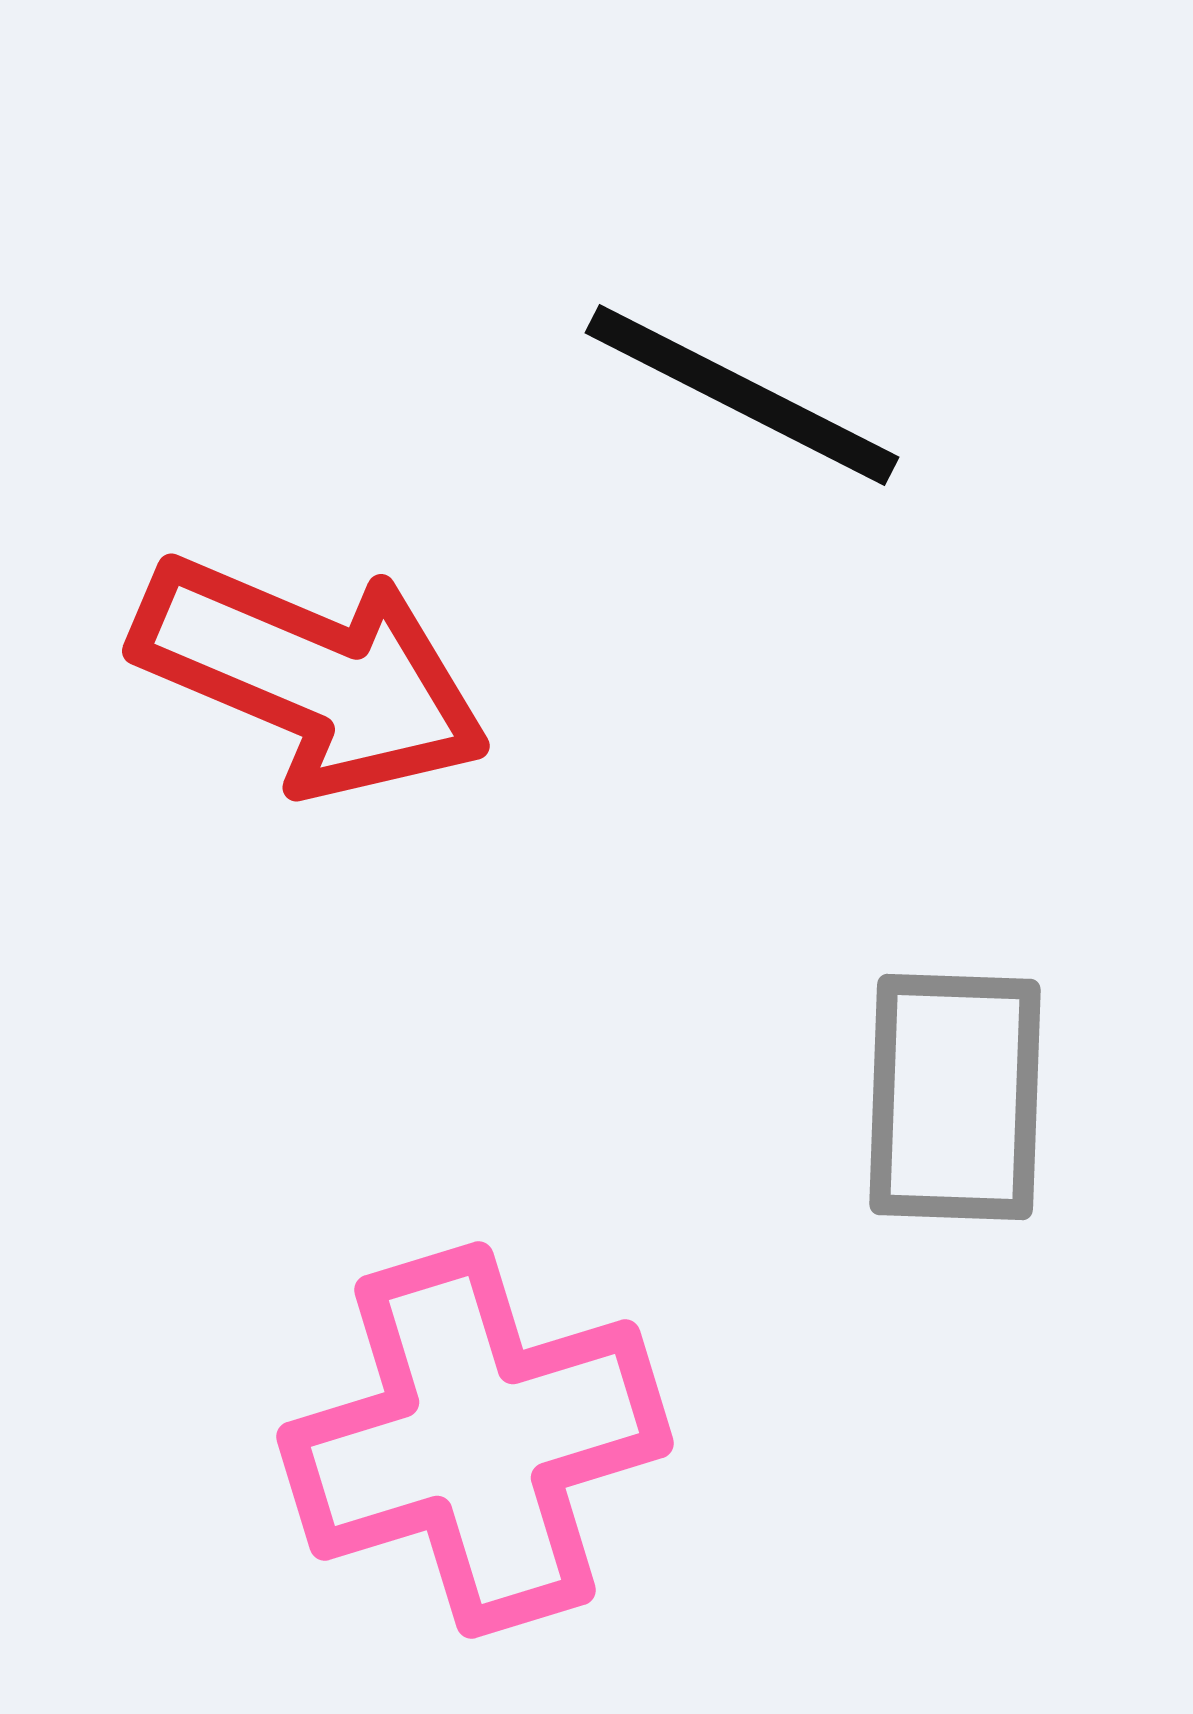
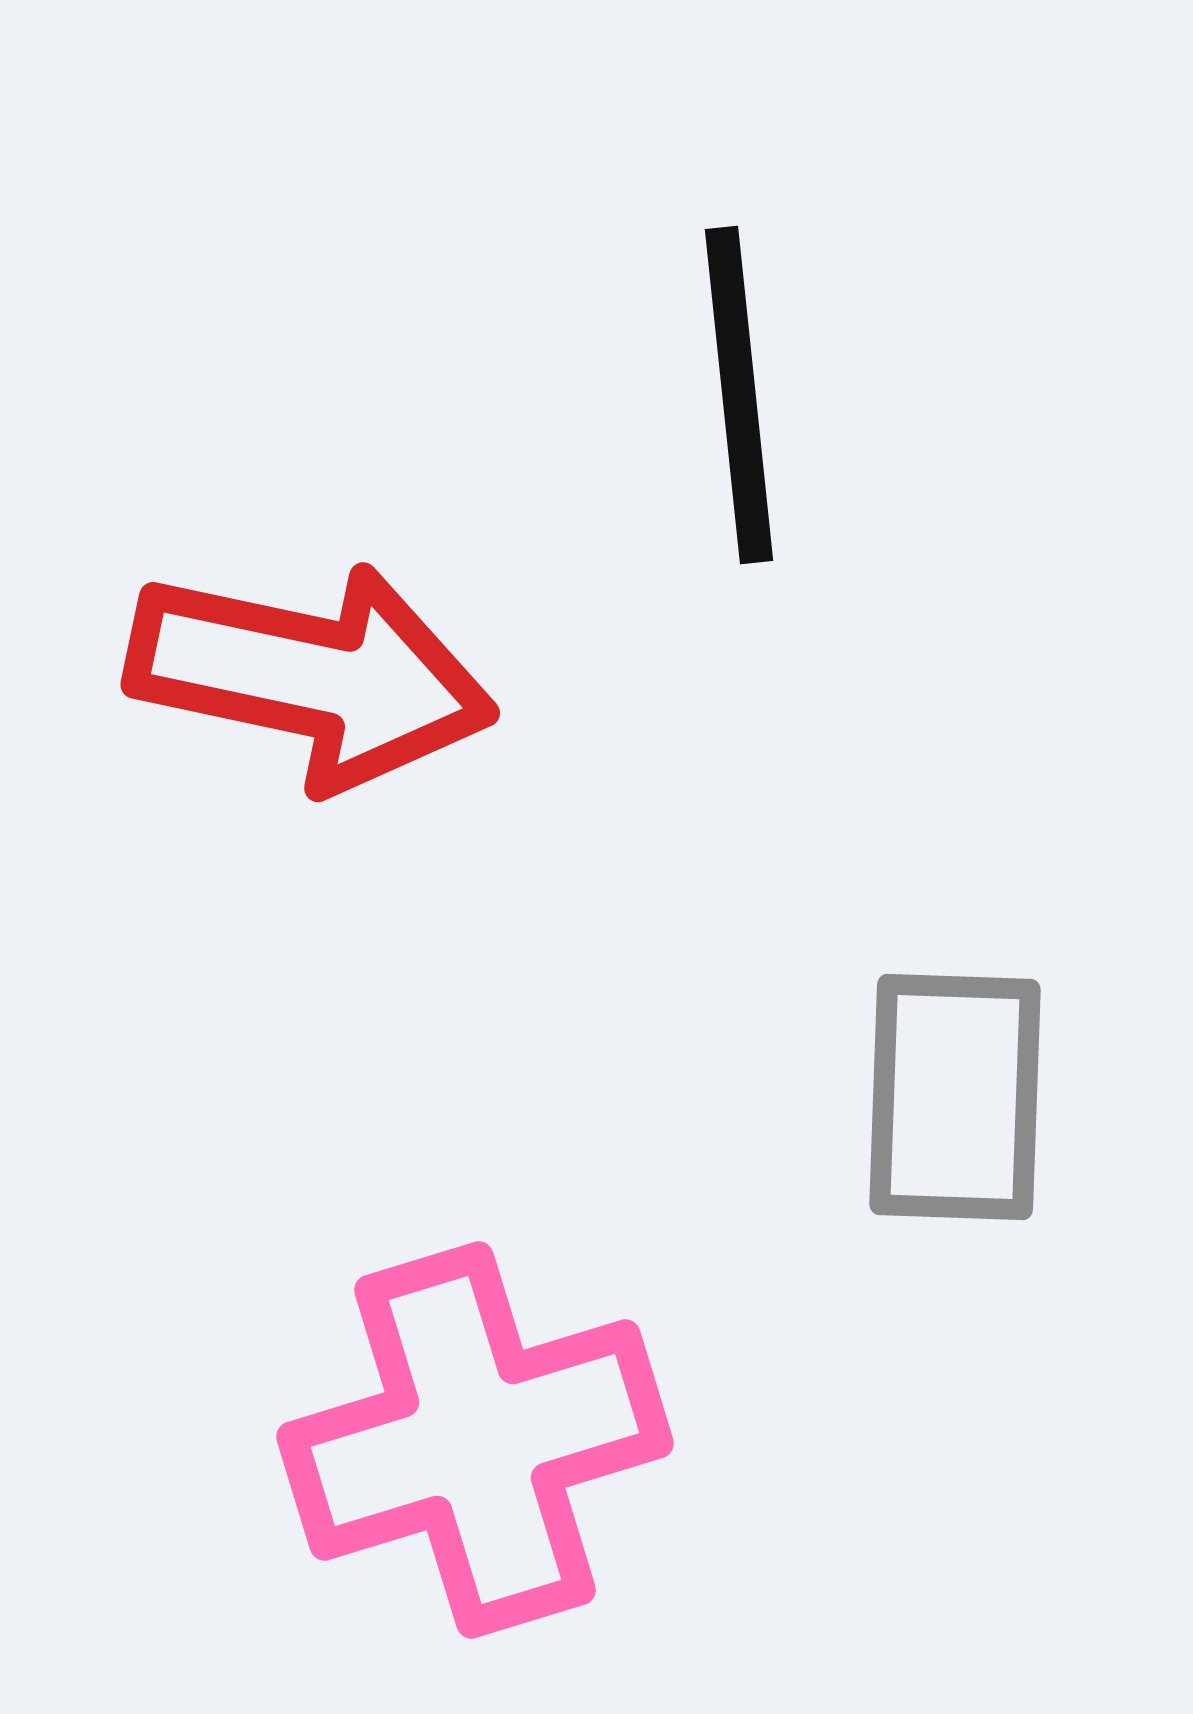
black line: moved 3 px left; rotated 57 degrees clockwise
red arrow: rotated 11 degrees counterclockwise
